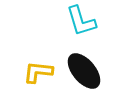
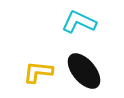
cyan L-shape: moved 2 px left, 1 px down; rotated 132 degrees clockwise
